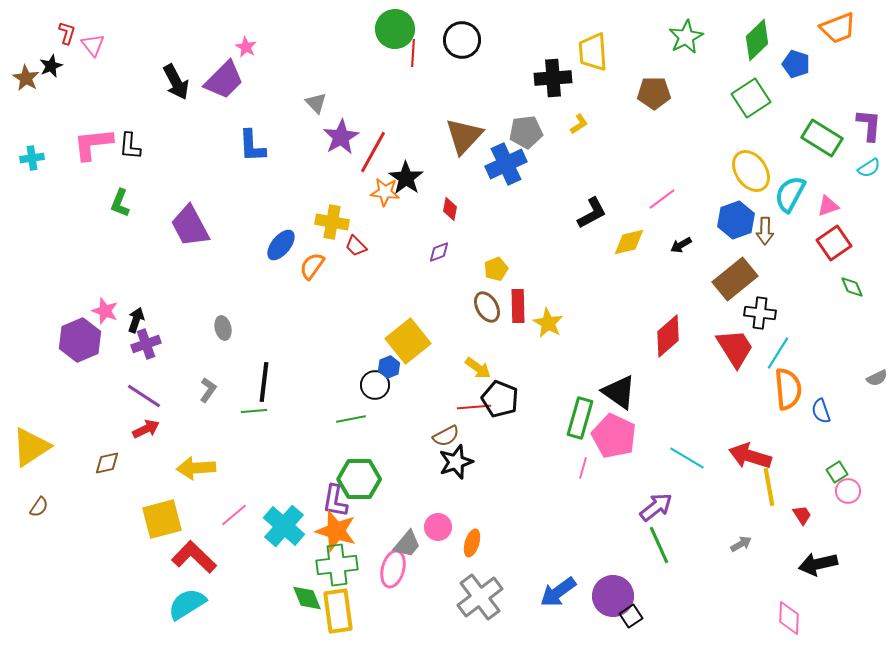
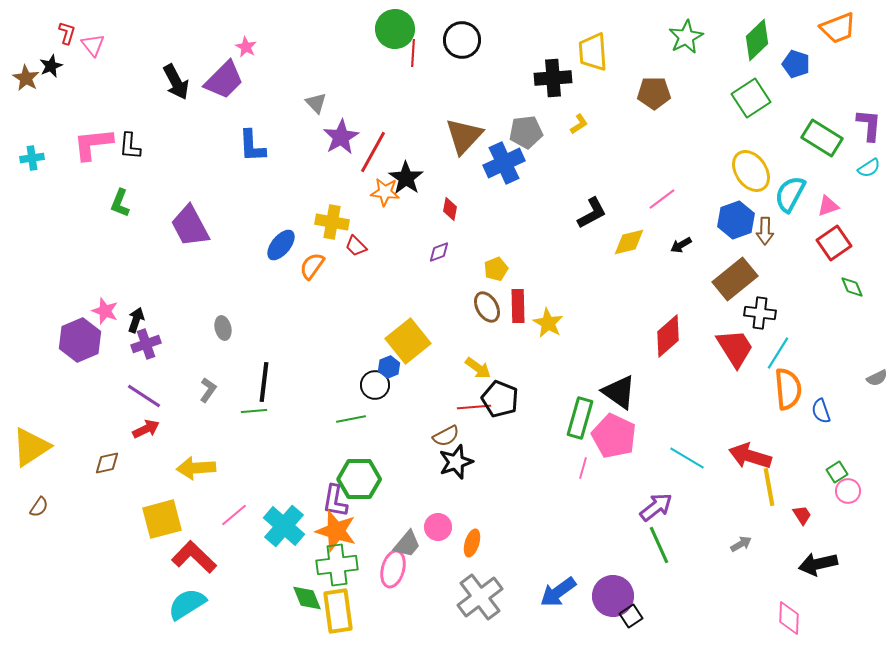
blue cross at (506, 164): moved 2 px left, 1 px up
